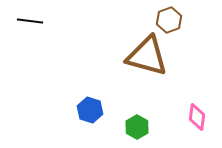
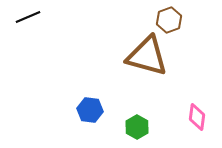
black line: moved 2 px left, 4 px up; rotated 30 degrees counterclockwise
blue hexagon: rotated 10 degrees counterclockwise
